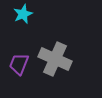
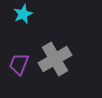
gray cross: rotated 36 degrees clockwise
